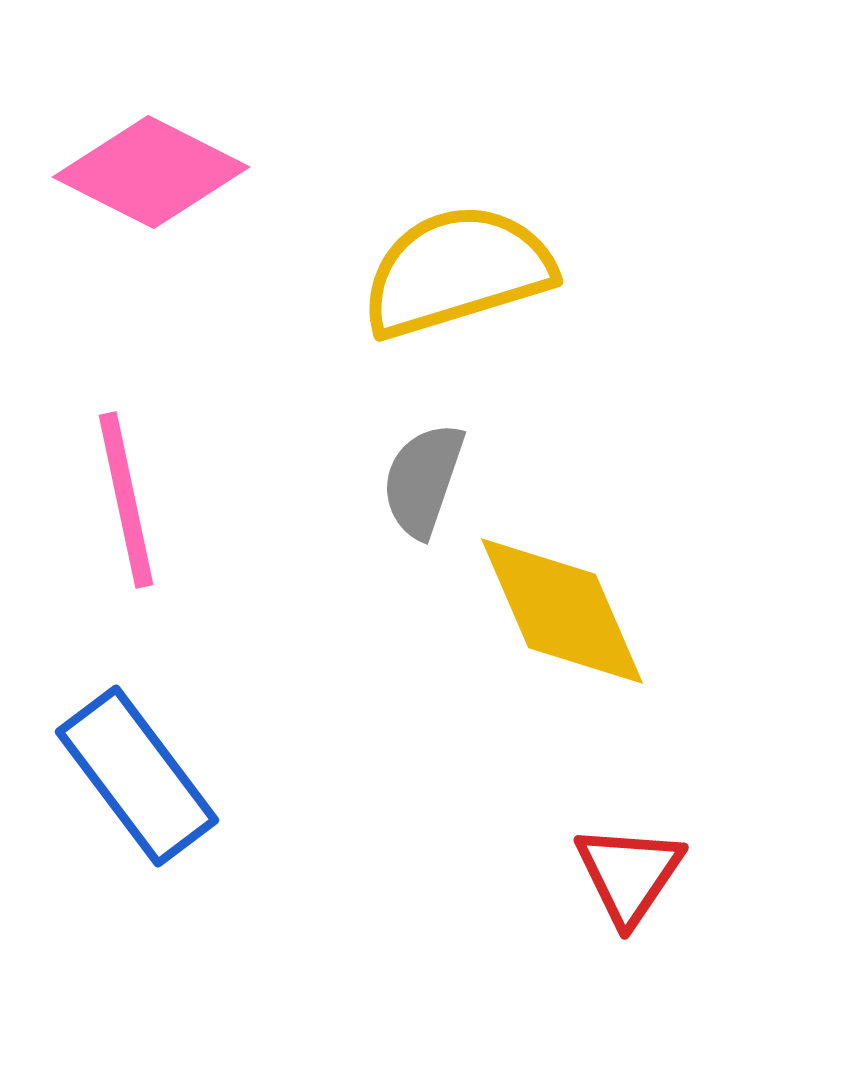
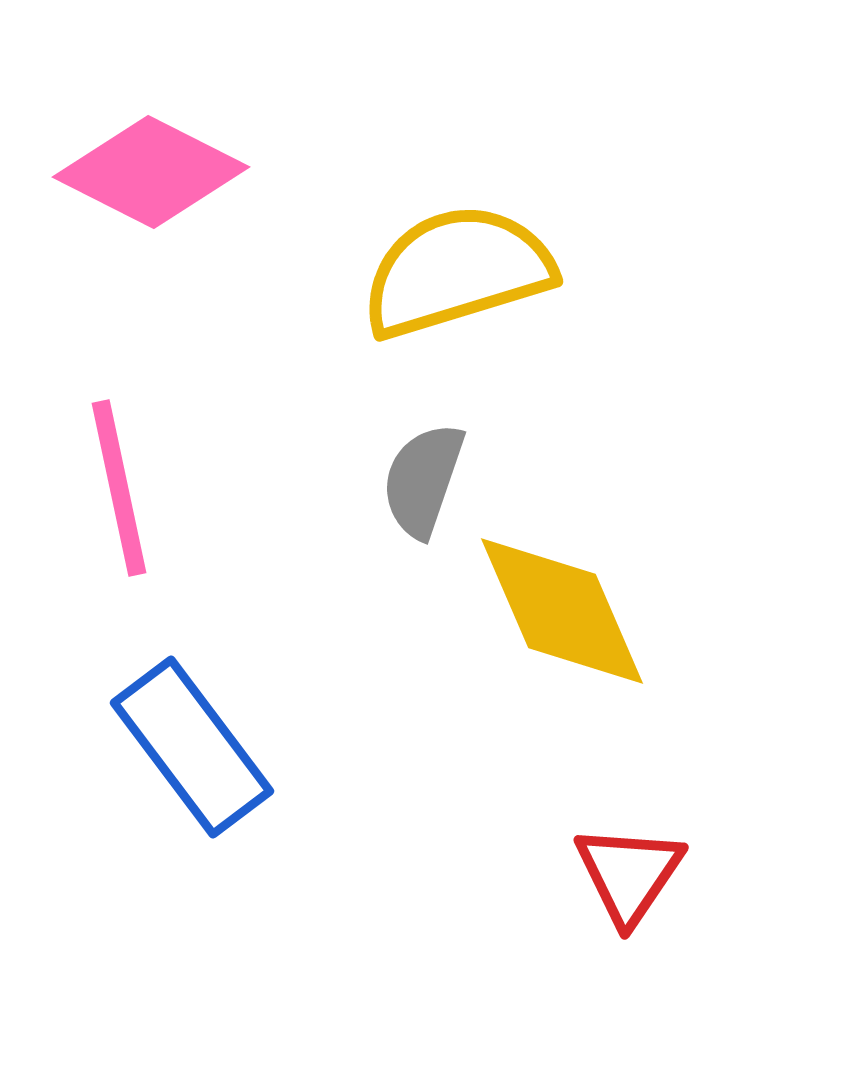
pink line: moved 7 px left, 12 px up
blue rectangle: moved 55 px right, 29 px up
